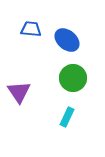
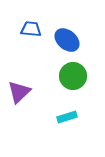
green circle: moved 2 px up
purple triangle: rotated 20 degrees clockwise
cyan rectangle: rotated 48 degrees clockwise
